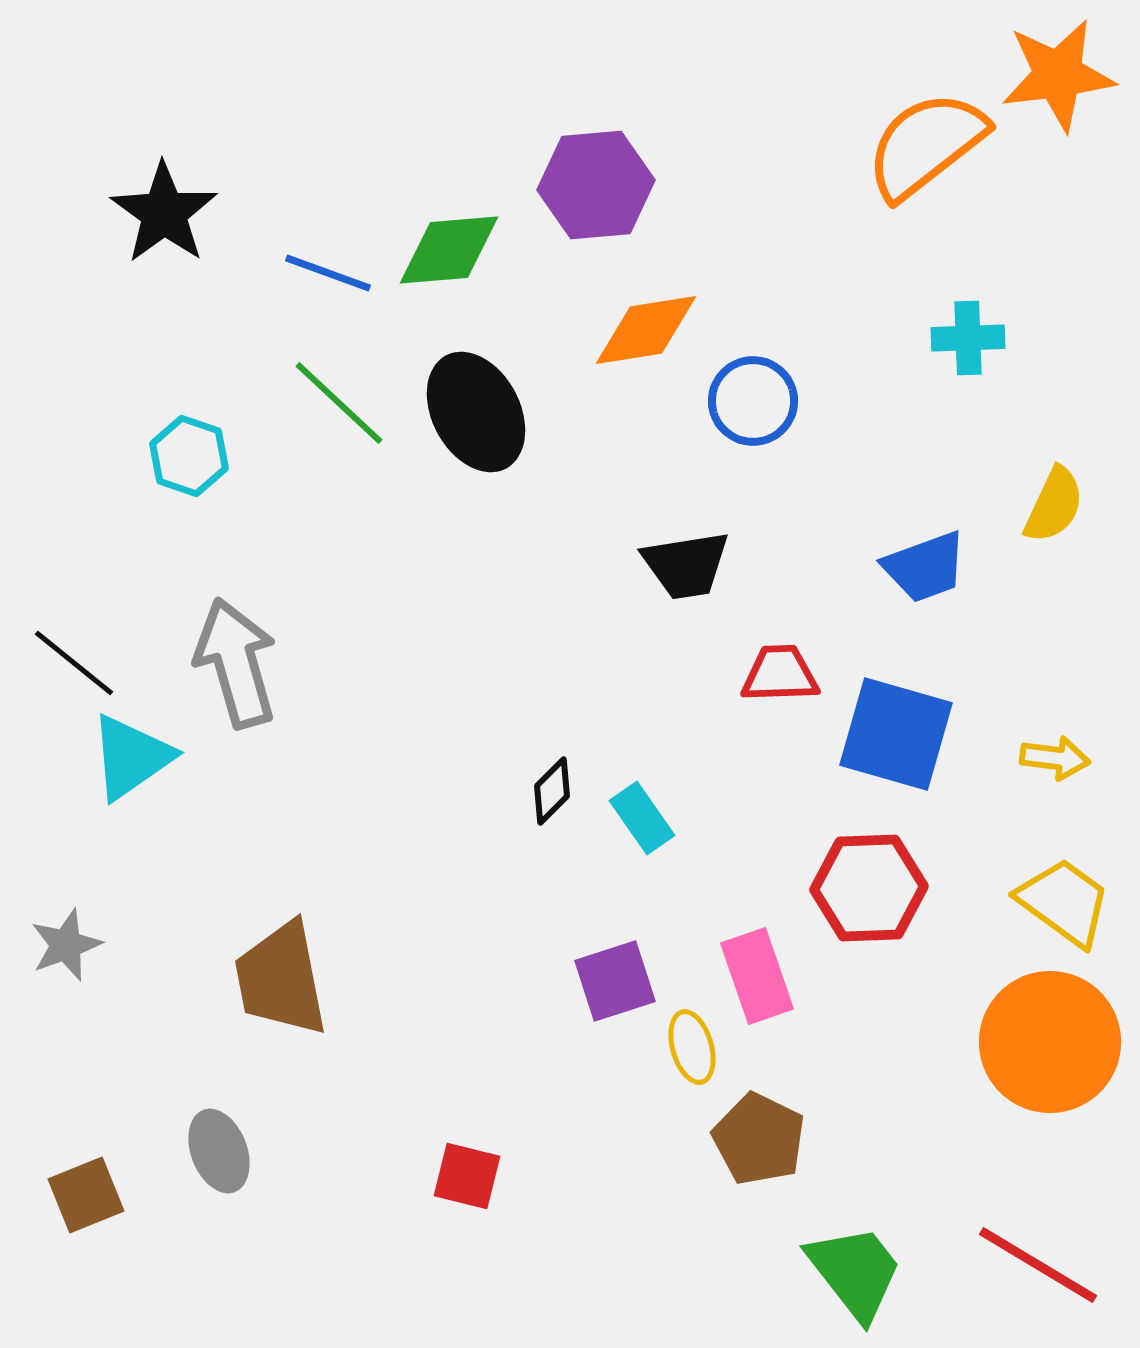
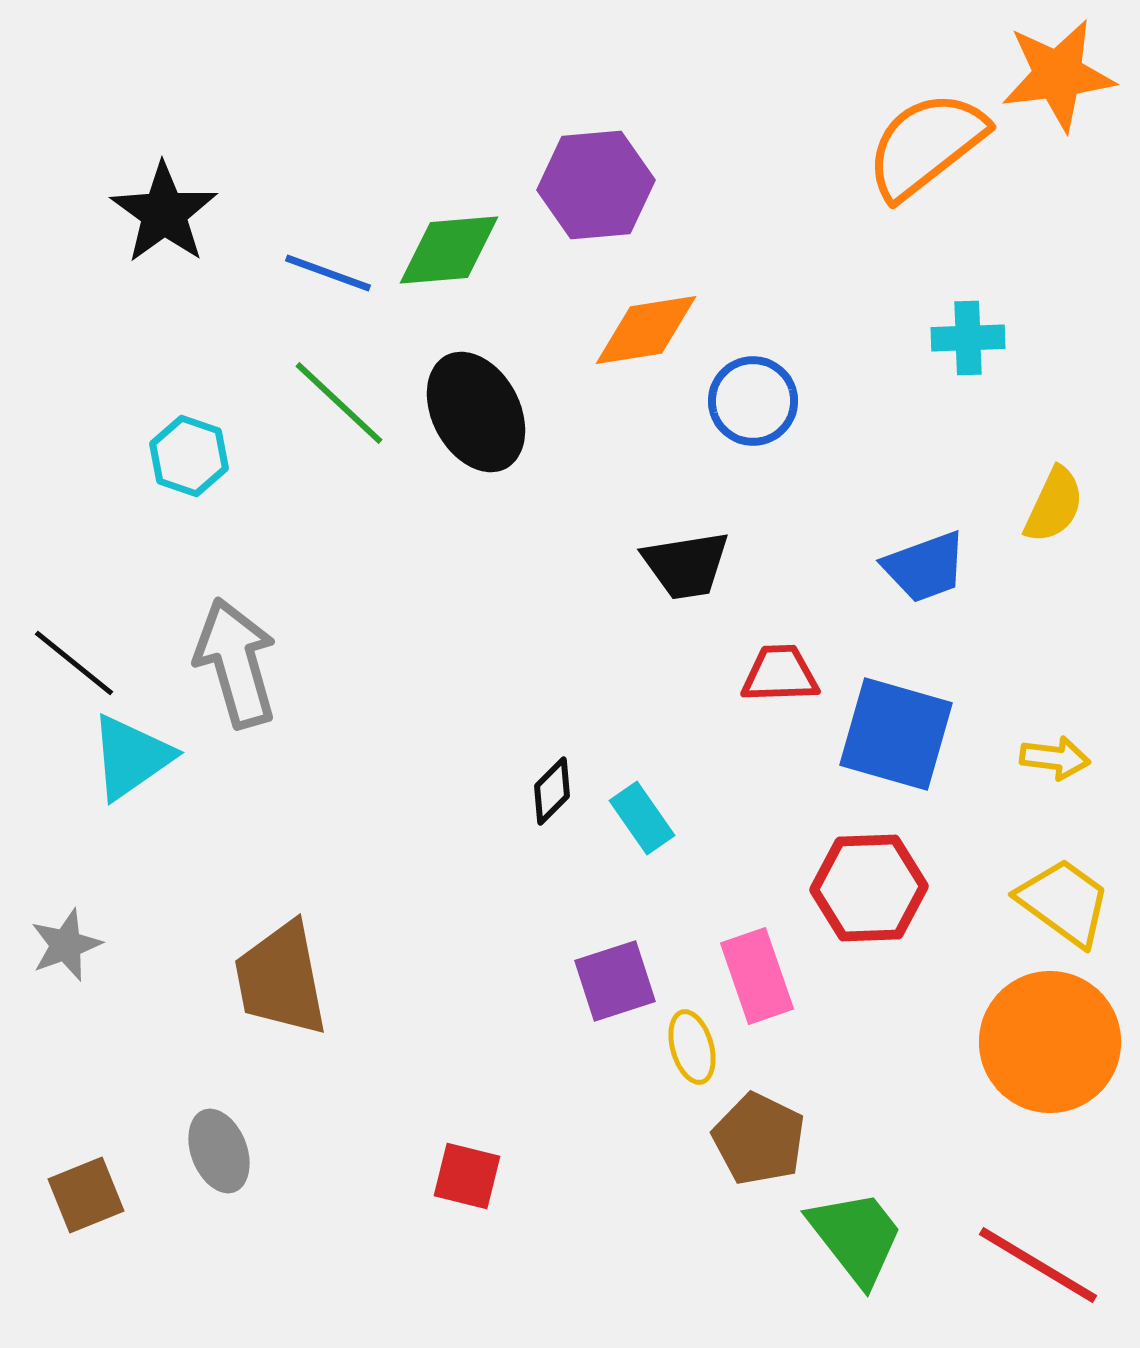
green trapezoid: moved 1 px right, 35 px up
